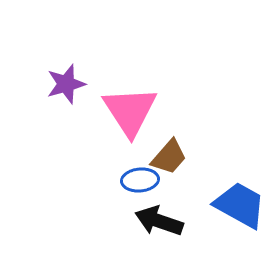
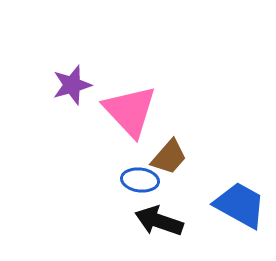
purple star: moved 6 px right, 1 px down
pink triangle: rotated 10 degrees counterclockwise
blue ellipse: rotated 12 degrees clockwise
